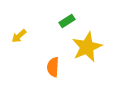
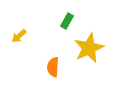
green rectangle: rotated 28 degrees counterclockwise
yellow star: moved 2 px right, 1 px down
